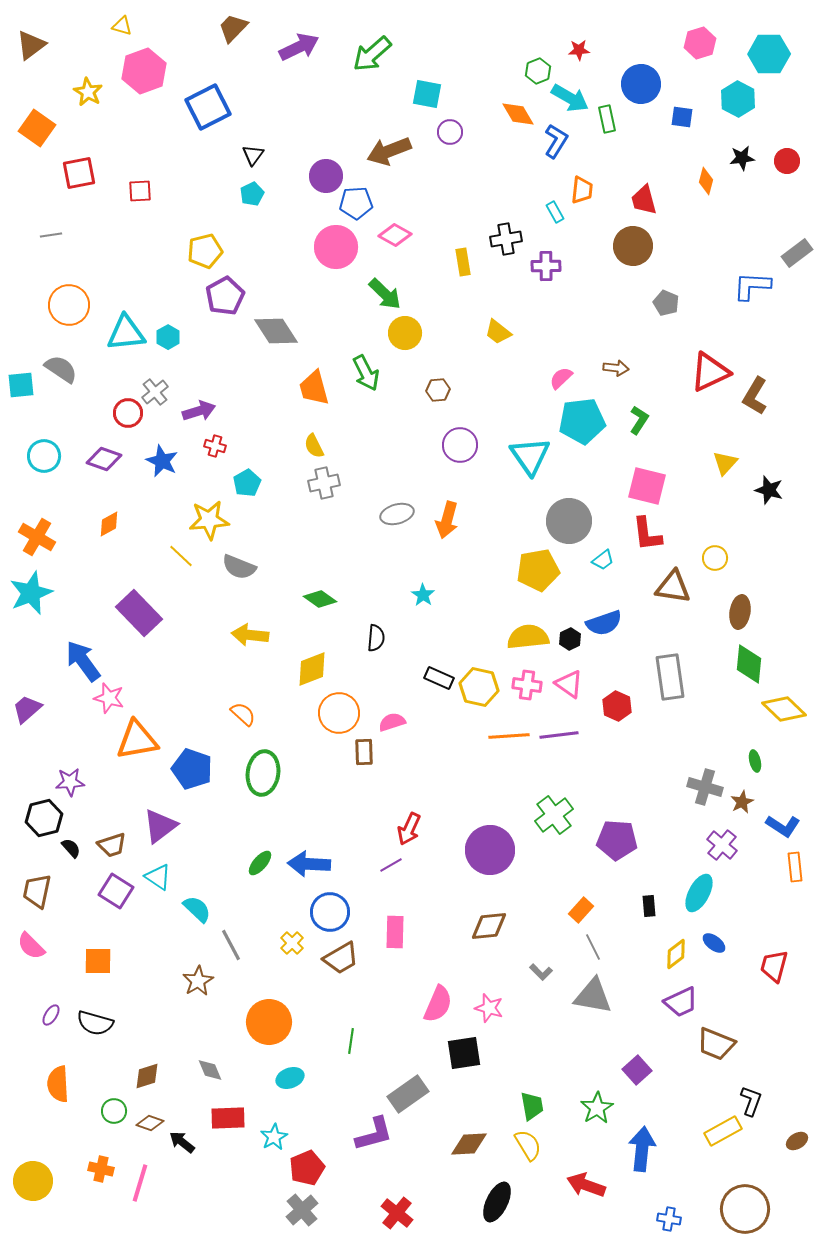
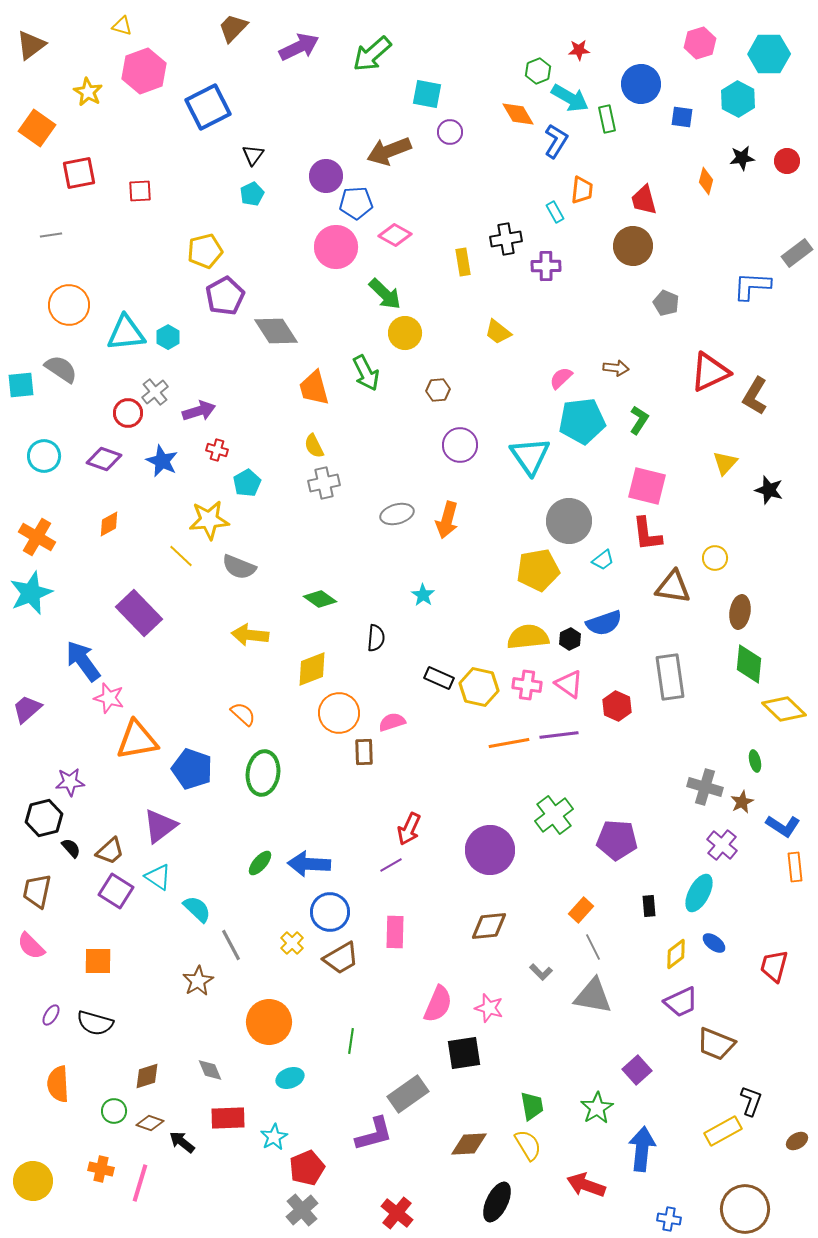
red cross at (215, 446): moved 2 px right, 4 px down
orange line at (509, 736): moved 7 px down; rotated 6 degrees counterclockwise
brown trapezoid at (112, 845): moved 2 px left, 6 px down; rotated 24 degrees counterclockwise
